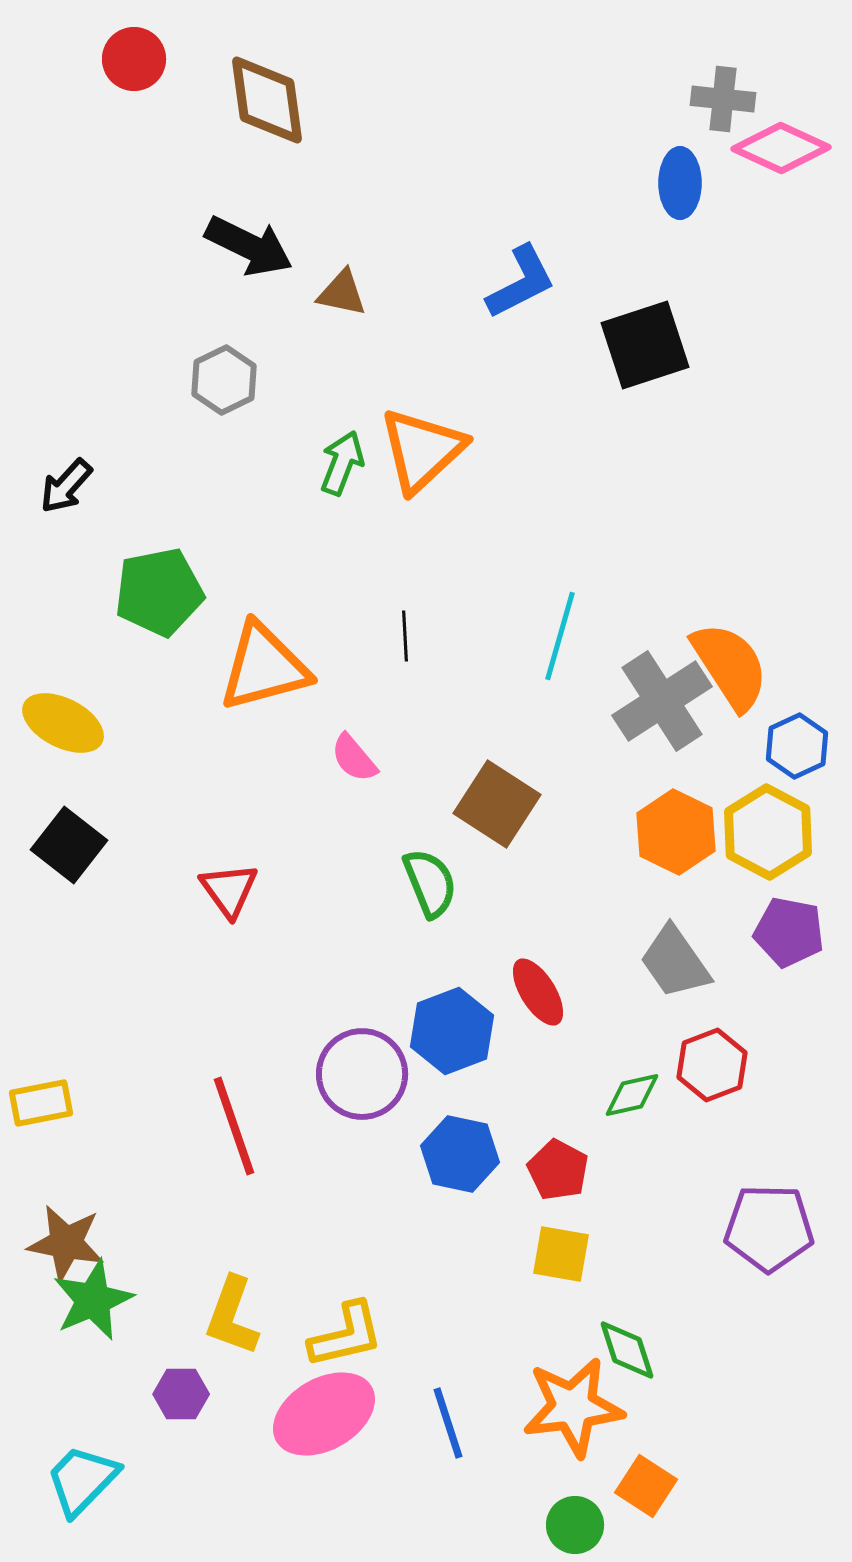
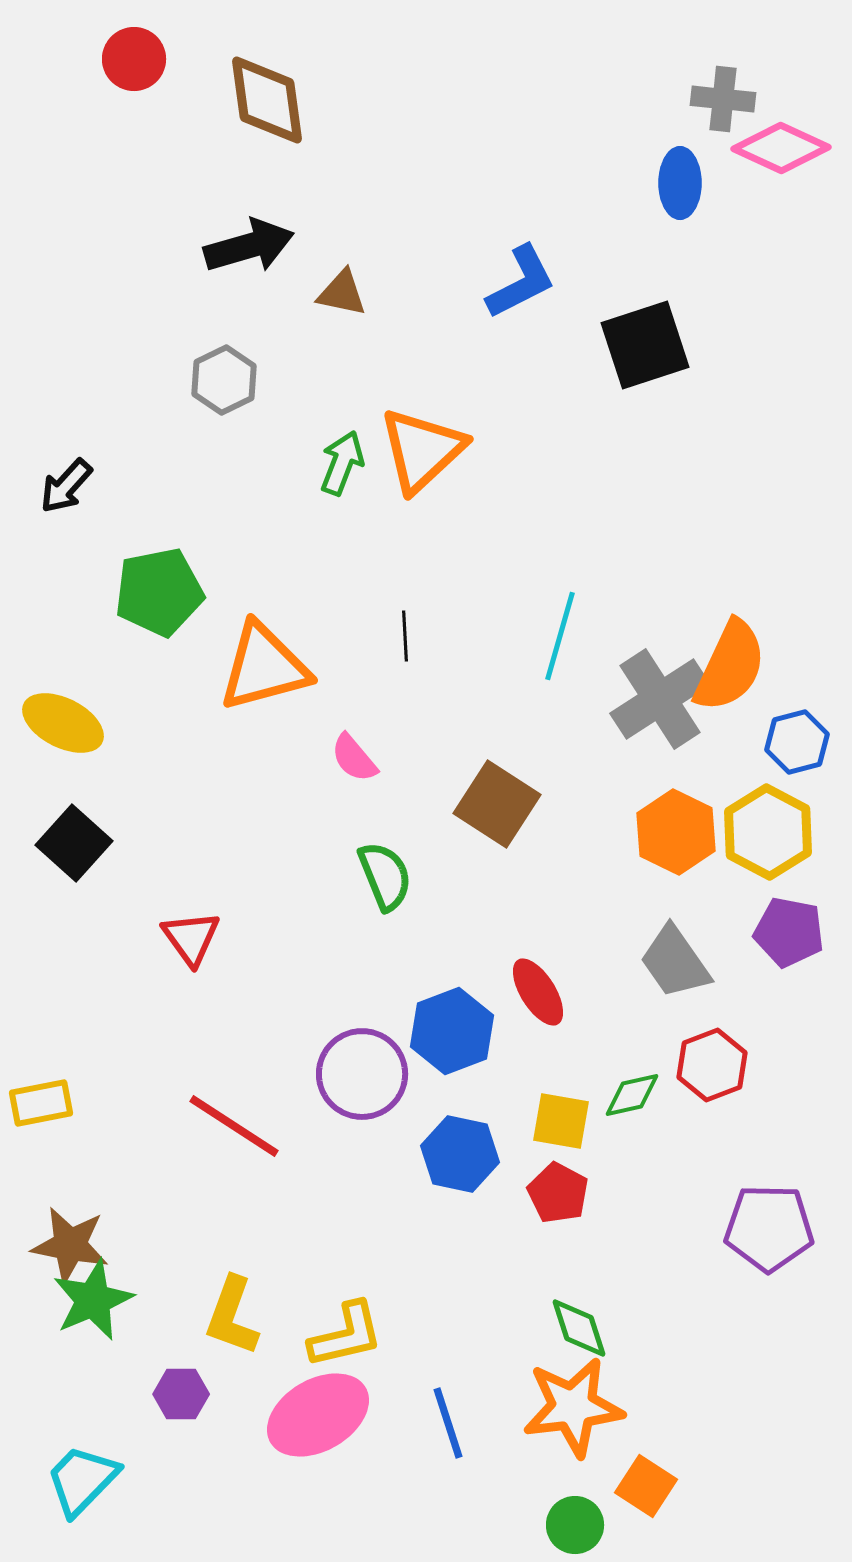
black arrow at (249, 246): rotated 42 degrees counterclockwise
orange semicircle at (730, 666): rotated 58 degrees clockwise
gray cross at (662, 701): moved 2 px left, 2 px up
blue hexagon at (797, 746): moved 4 px up; rotated 10 degrees clockwise
black square at (69, 845): moved 5 px right, 2 px up; rotated 4 degrees clockwise
green semicircle at (430, 883): moved 45 px left, 7 px up
red triangle at (229, 890): moved 38 px left, 48 px down
red line at (234, 1126): rotated 38 degrees counterclockwise
red pentagon at (558, 1170): moved 23 px down
brown star at (66, 1243): moved 4 px right, 2 px down
yellow square at (561, 1254): moved 133 px up
green diamond at (627, 1350): moved 48 px left, 22 px up
pink ellipse at (324, 1414): moved 6 px left, 1 px down
